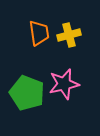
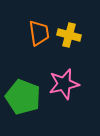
yellow cross: rotated 30 degrees clockwise
green pentagon: moved 4 px left, 4 px down
